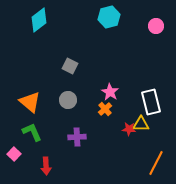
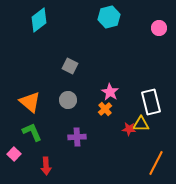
pink circle: moved 3 px right, 2 px down
